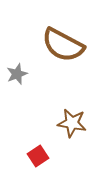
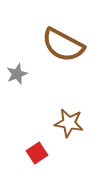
brown star: moved 3 px left
red square: moved 1 px left, 3 px up
